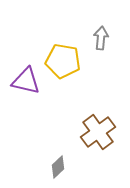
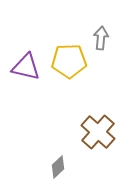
yellow pentagon: moved 6 px right; rotated 12 degrees counterclockwise
purple triangle: moved 14 px up
brown cross: rotated 12 degrees counterclockwise
